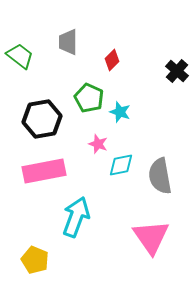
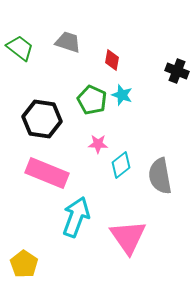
gray trapezoid: rotated 108 degrees clockwise
green trapezoid: moved 8 px up
red diamond: rotated 35 degrees counterclockwise
black cross: rotated 20 degrees counterclockwise
green pentagon: moved 3 px right, 2 px down
cyan star: moved 2 px right, 17 px up
black hexagon: rotated 18 degrees clockwise
pink star: rotated 18 degrees counterclockwise
cyan diamond: rotated 28 degrees counterclockwise
pink rectangle: moved 3 px right, 2 px down; rotated 33 degrees clockwise
pink triangle: moved 23 px left
yellow pentagon: moved 11 px left, 4 px down; rotated 12 degrees clockwise
